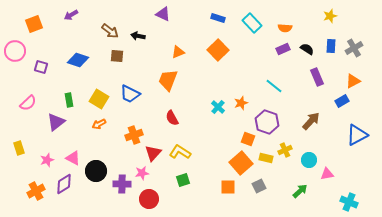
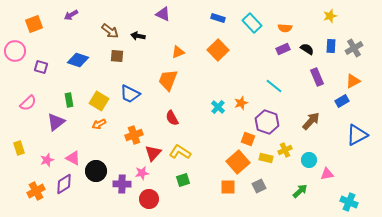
yellow square at (99, 99): moved 2 px down
orange square at (241, 163): moved 3 px left, 1 px up
